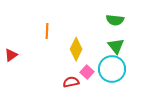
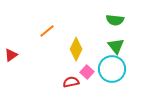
orange line: rotated 49 degrees clockwise
